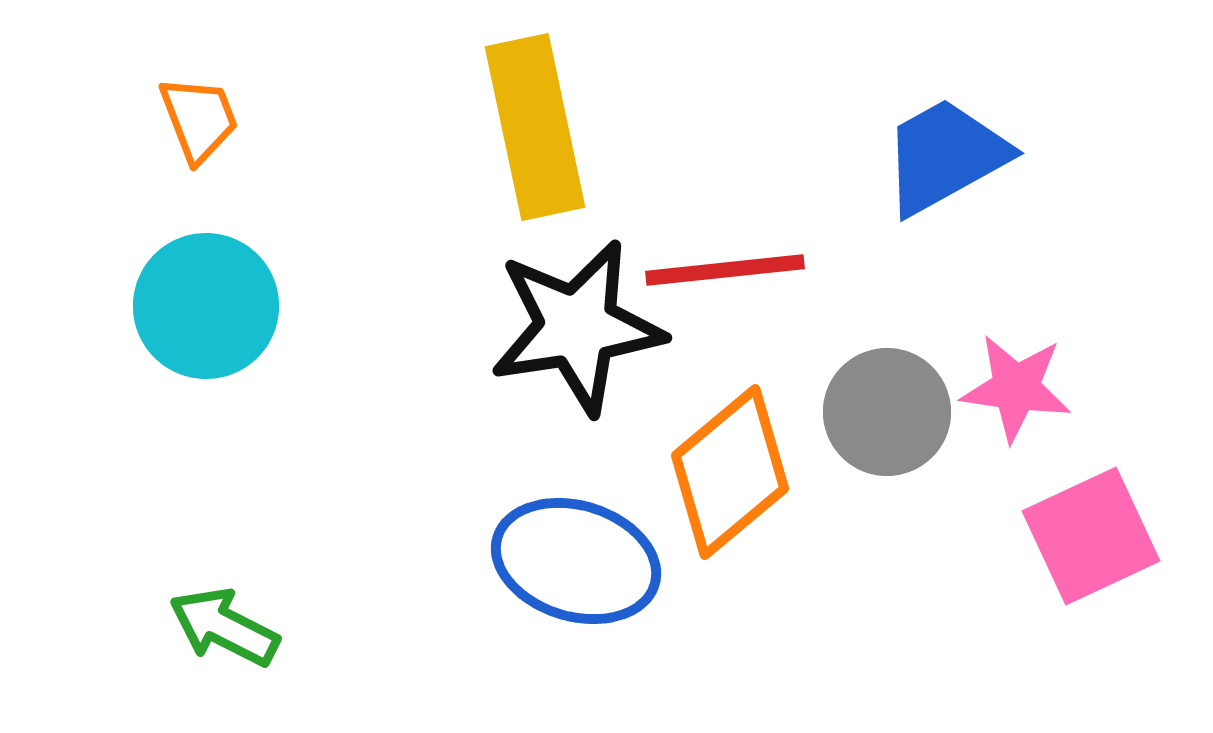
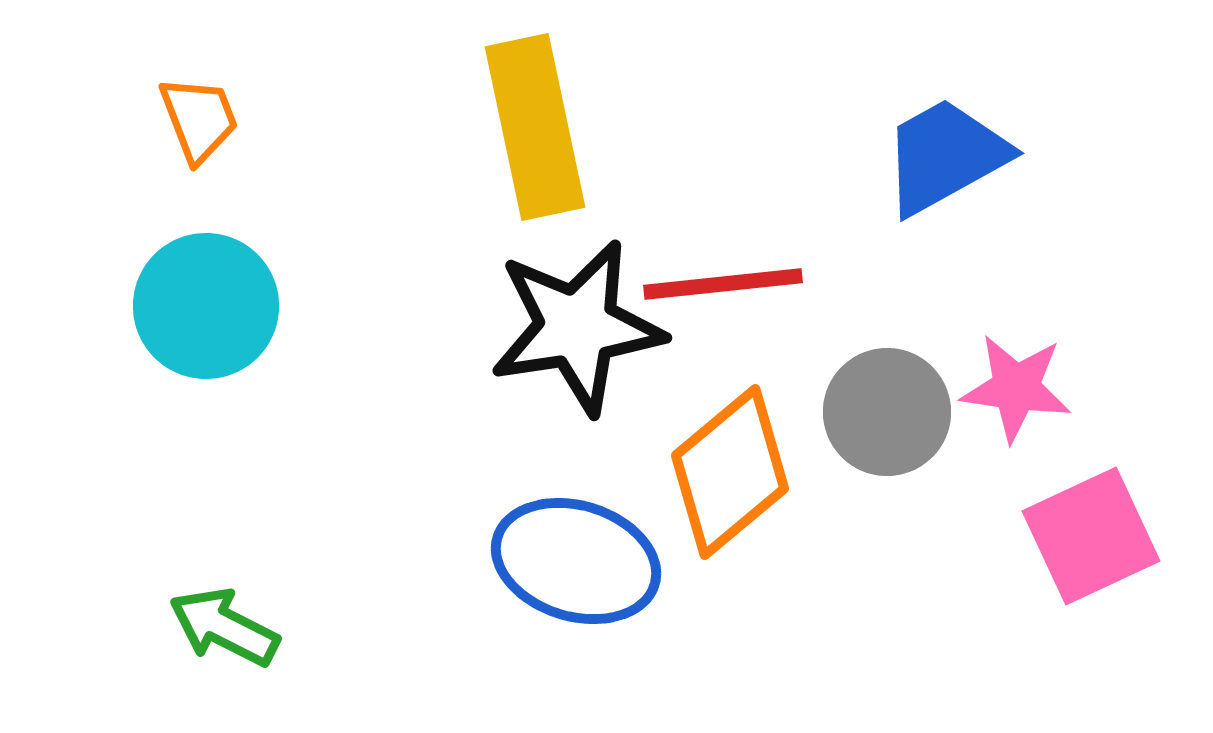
red line: moved 2 px left, 14 px down
